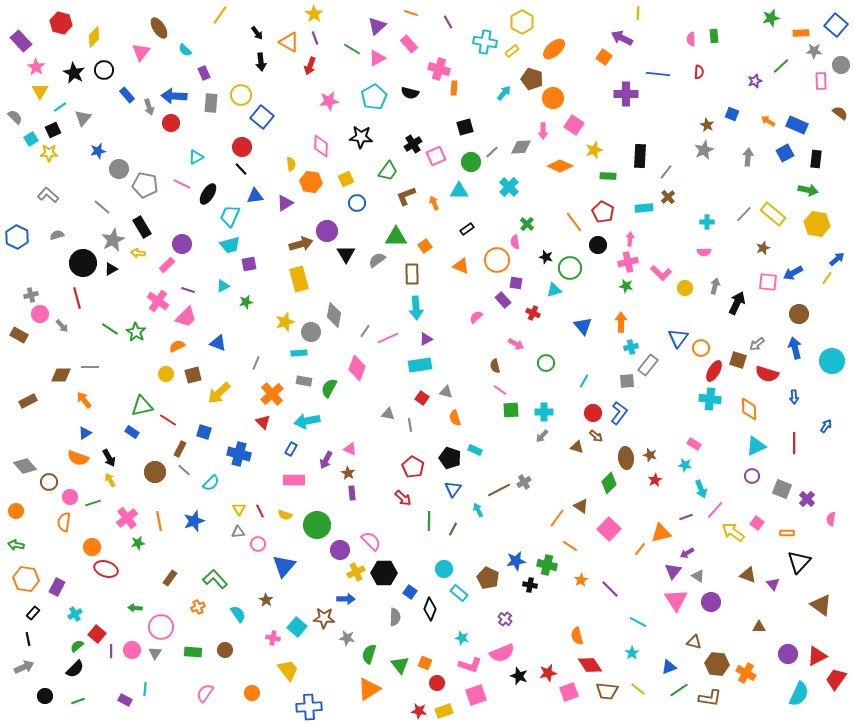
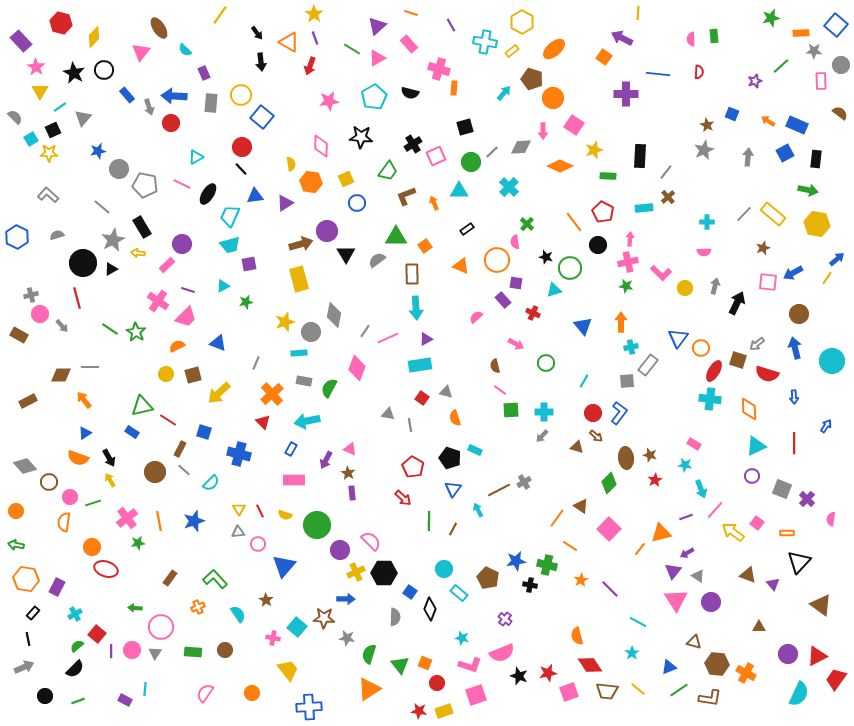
purple line at (448, 22): moved 3 px right, 3 px down
